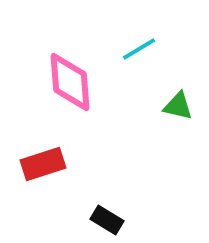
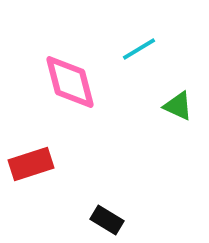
pink diamond: rotated 10 degrees counterclockwise
green triangle: rotated 12 degrees clockwise
red rectangle: moved 12 px left
